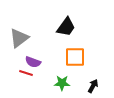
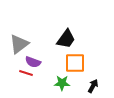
black trapezoid: moved 12 px down
gray triangle: moved 6 px down
orange square: moved 6 px down
